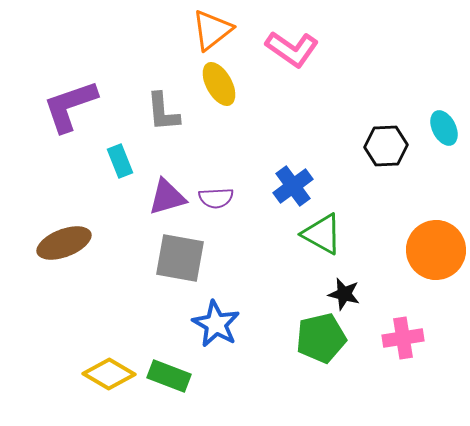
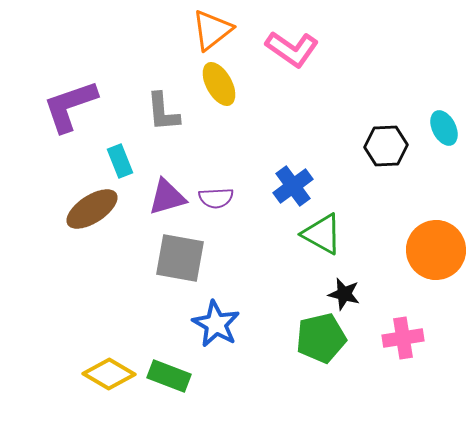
brown ellipse: moved 28 px right, 34 px up; rotated 12 degrees counterclockwise
